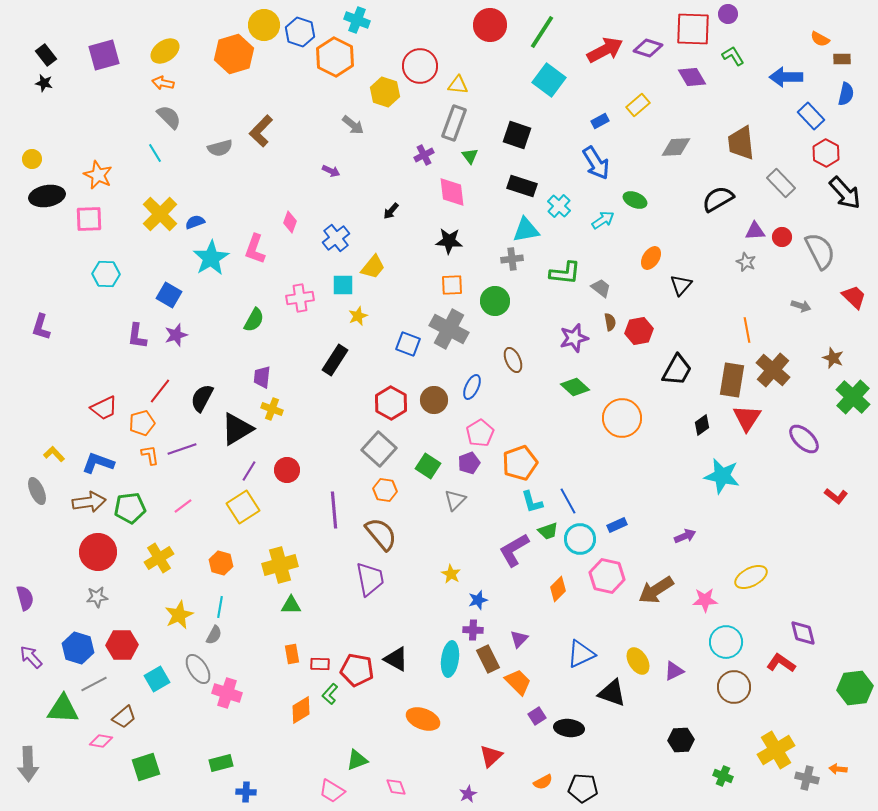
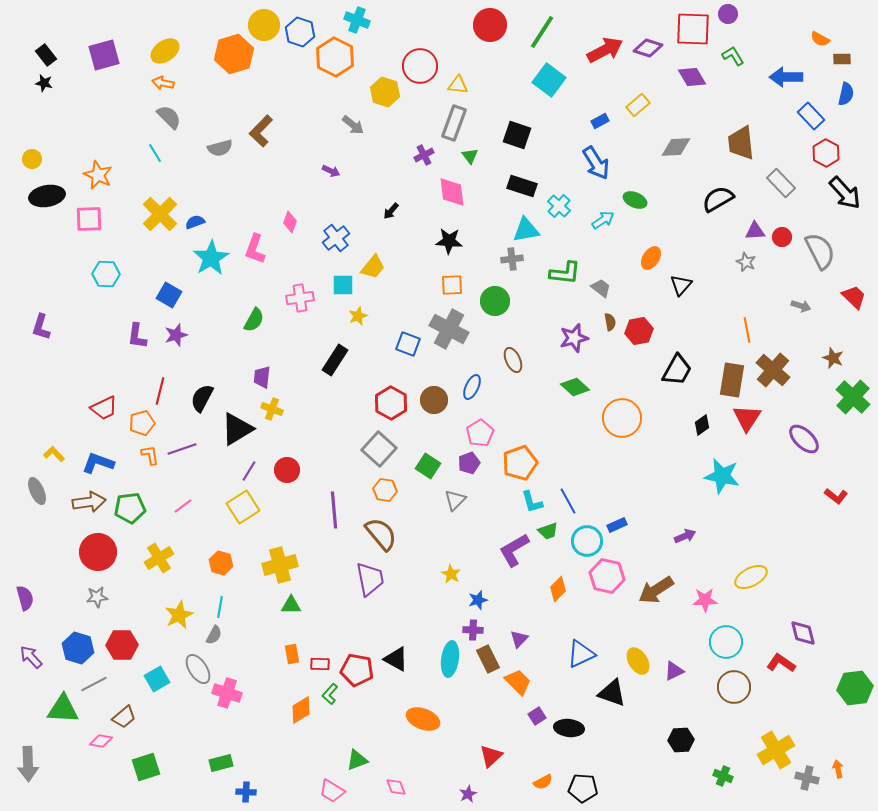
red line at (160, 391): rotated 24 degrees counterclockwise
cyan circle at (580, 539): moved 7 px right, 2 px down
orange arrow at (838, 769): rotated 72 degrees clockwise
